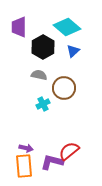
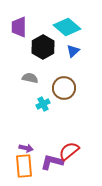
gray semicircle: moved 9 px left, 3 px down
